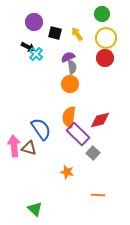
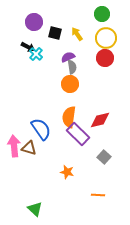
gray square: moved 11 px right, 4 px down
